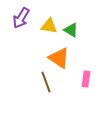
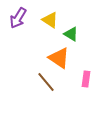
purple arrow: moved 3 px left
yellow triangle: moved 1 px right, 6 px up; rotated 24 degrees clockwise
green triangle: moved 4 px down
brown line: rotated 20 degrees counterclockwise
